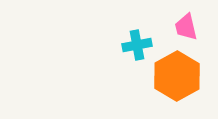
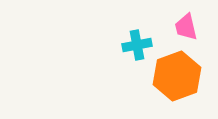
orange hexagon: rotated 9 degrees clockwise
